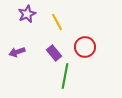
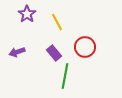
purple star: rotated 12 degrees counterclockwise
